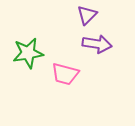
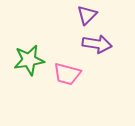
green star: moved 1 px right, 7 px down
pink trapezoid: moved 2 px right
